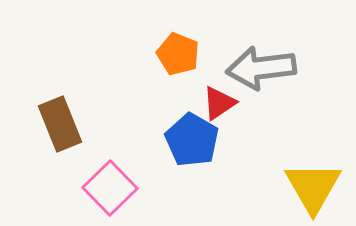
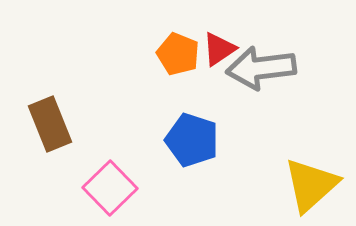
red triangle: moved 54 px up
brown rectangle: moved 10 px left
blue pentagon: rotated 12 degrees counterclockwise
yellow triangle: moved 2 px left, 2 px up; rotated 18 degrees clockwise
